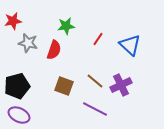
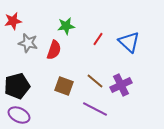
blue triangle: moved 1 px left, 3 px up
